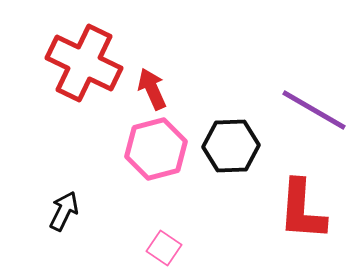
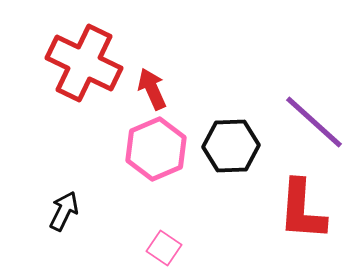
purple line: moved 12 px down; rotated 12 degrees clockwise
pink hexagon: rotated 8 degrees counterclockwise
